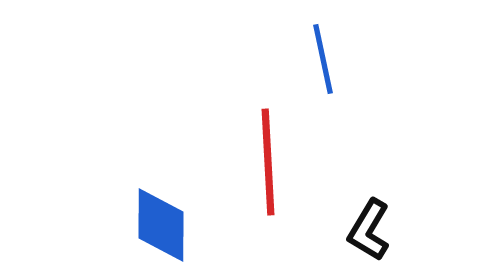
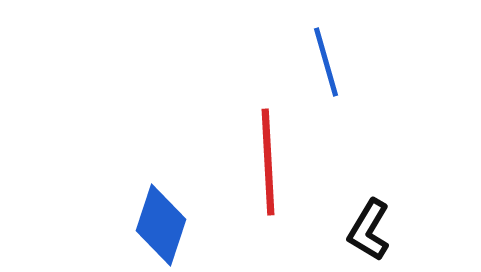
blue line: moved 3 px right, 3 px down; rotated 4 degrees counterclockwise
blue diamond: rotated 18 degrees clockwise
